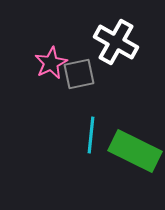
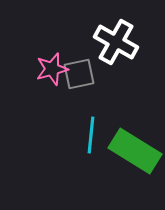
pink star: moved 1 px right, 6 px down; rotated 12 degrees clockwise
green rectangle: rotated 6 degrees clockwise
